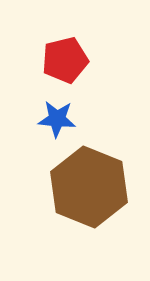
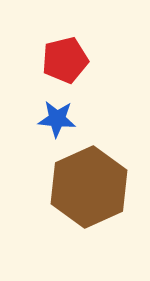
brown hexagon: rotated 14 degrees clockwise
